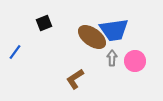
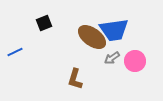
blue line: rotated 28 degrees clockwise
gray arrow: rotated 126 degrees counterclockwise
brown L-shape: rotated 40 degrees counterclockwise
